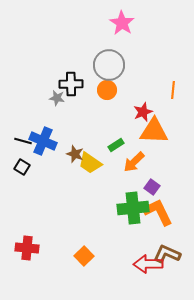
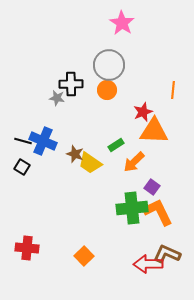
green cross: moved 1 px left
